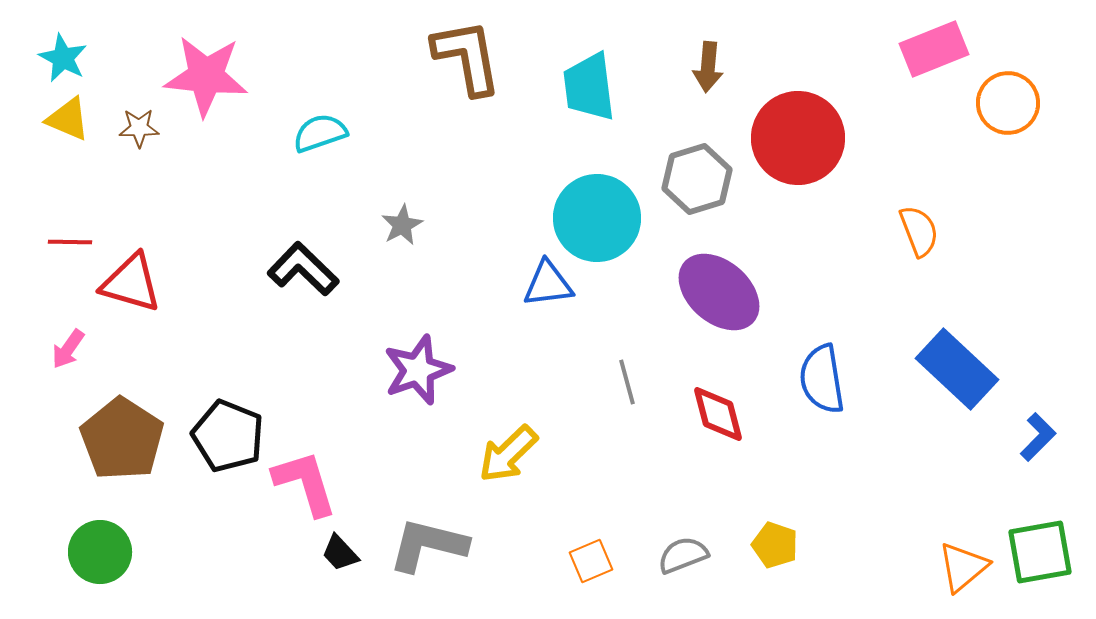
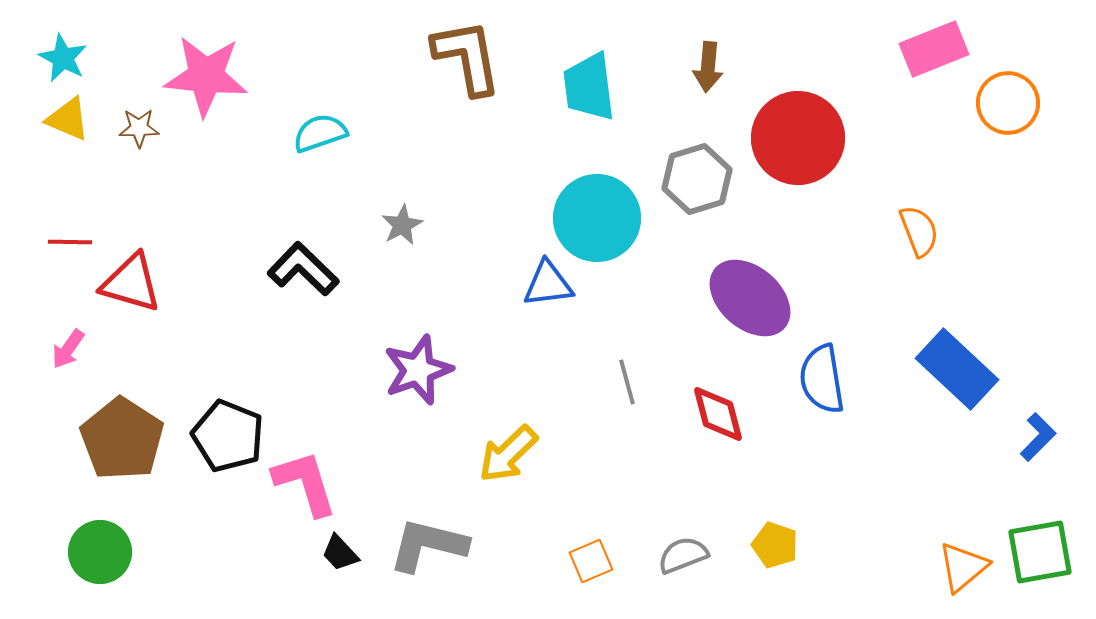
purple ellipse: moved 31 px right, 6 px down
